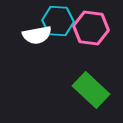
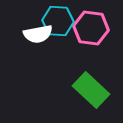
white semicircle: moved 1 px right, 1 px up
